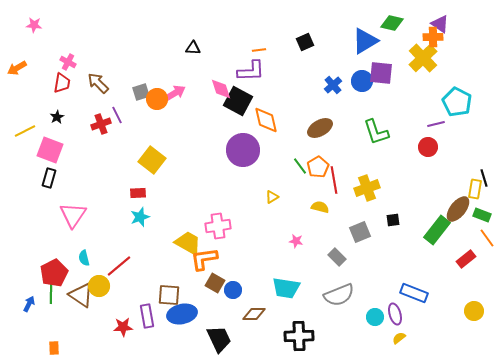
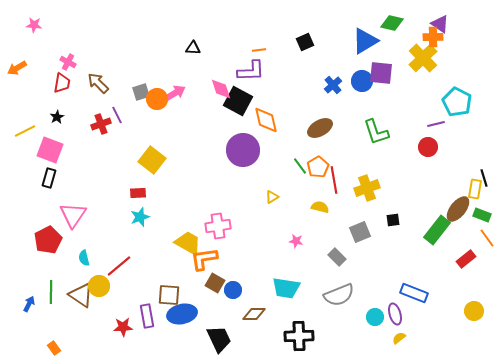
red pentagon at (54, 273): moved 6 px left, 33 px up
orange rectangle at (54, 348): rotated 32 degrees counterclockwise
